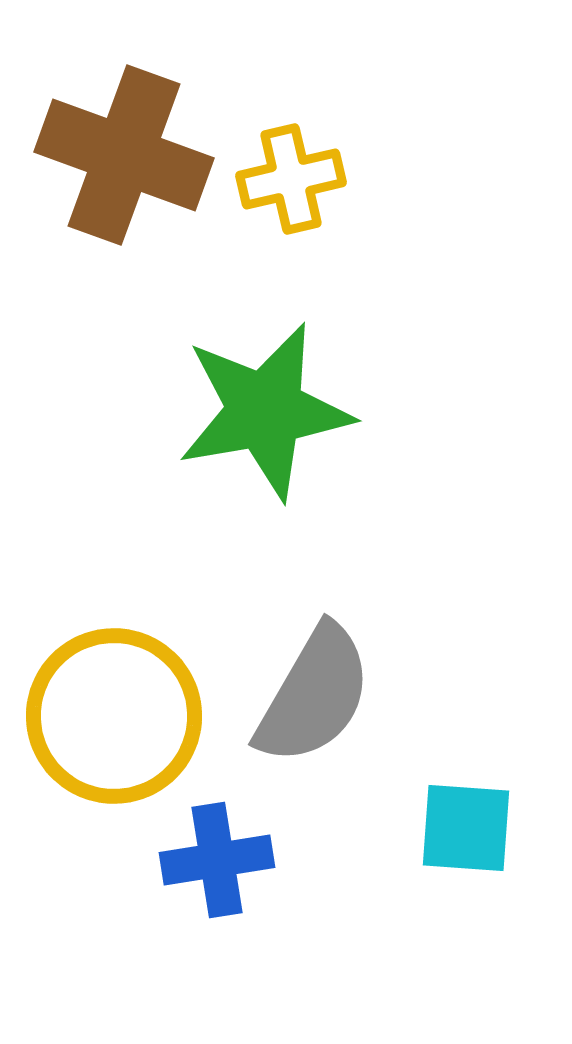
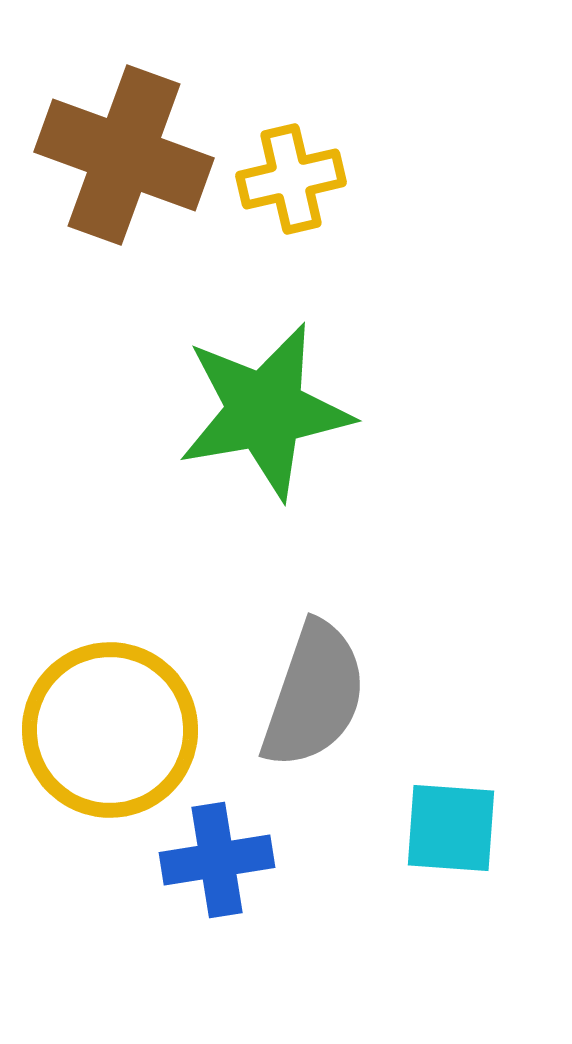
gray semicircle: rotated 11 degrees counterclockwise
yellow circle: moved 4 px left, 14 px down
cyan square: moved 15 px left
